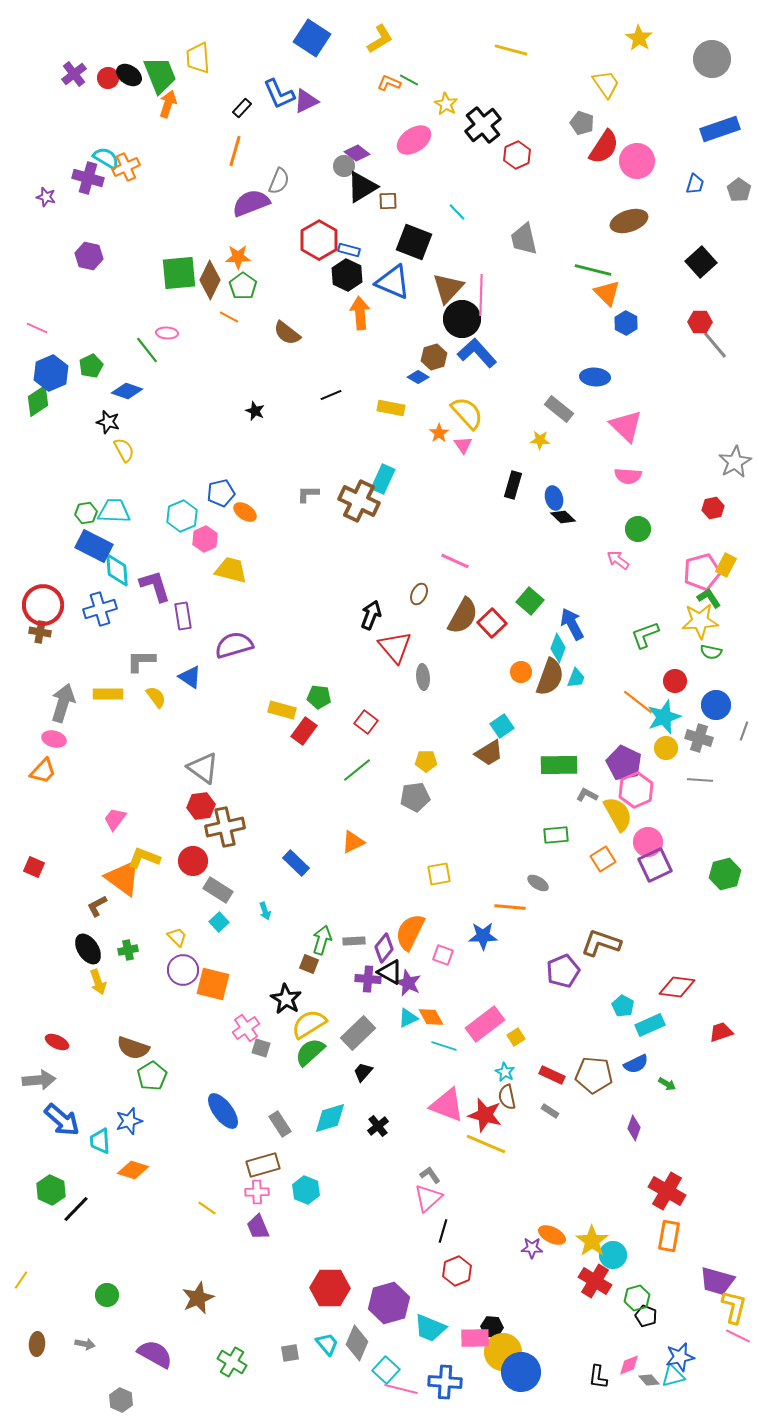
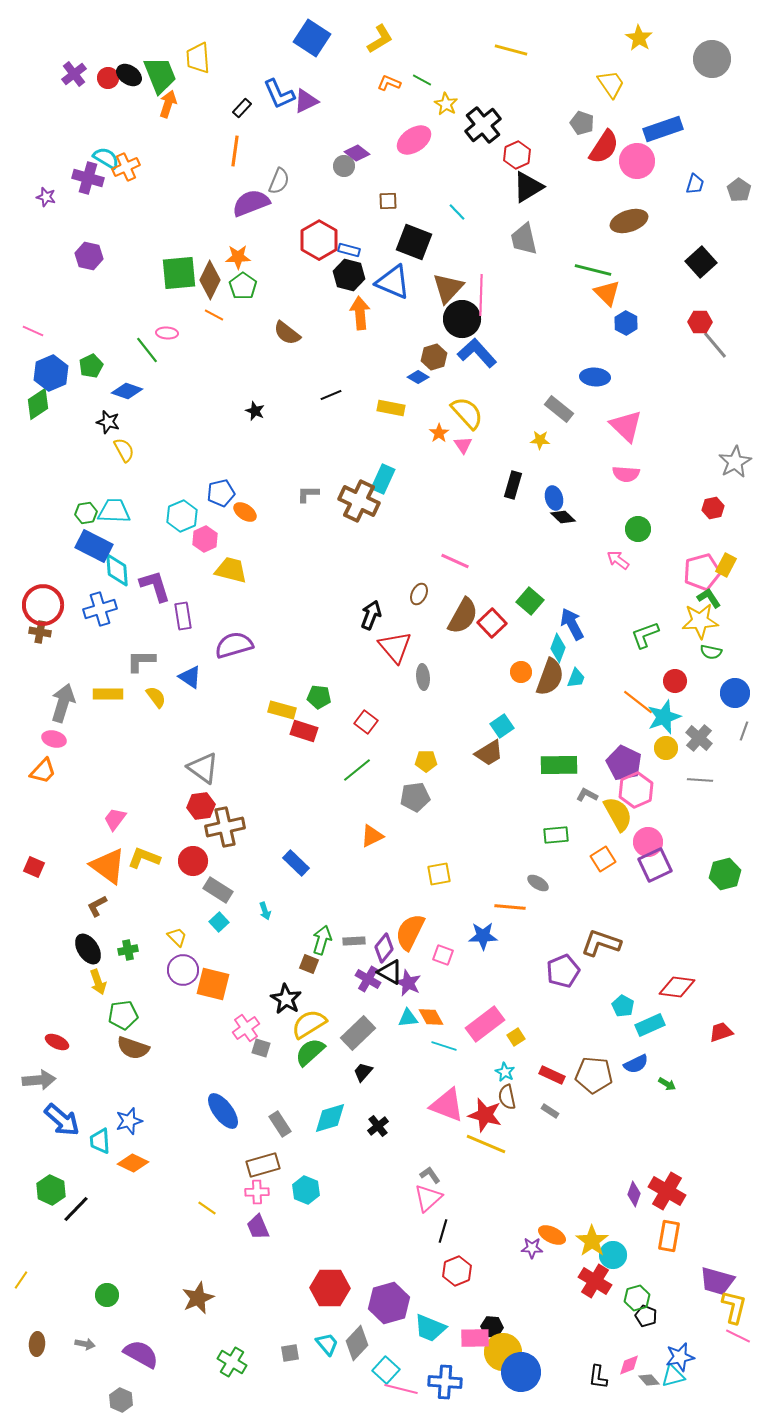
green line at (409, 80): moved 13 px right
yellow trapezoid at (606, 84): moved 5 px right
blue rectangle at (720, 129): moved 57 px left
orange line at (235, 151): rotated 8 degrees counterclockwise
black triangle at (362, 187): moved 166 px right
black hexagon at (347, 275): moved 2 px right; rotated 12 degrees counterclockwise
orange line at (229, 317): moved 15 px left, 2 px up
pink line at (37, 328): moved 4 px left, 3 px down
green diamond at (38, 401): moved 3 px down
pink semicircle at (628, 476): moved 2 px left, 2 px up
blue circle at (716, 705): moved 19 px right, 12 px up
red rectangle at (304, 731): rotated 72 degrees clockwise
gray cross at (699, 738): rotated 24 degrees clockwise
orange triangle at (353, 842): moved 19 px right, 6 px up
orange triangle at (123, 878): moved 15 px left, 12 px up
purple cross at (368, 979): rotated 25 degrees clockwise
cyan triangle at (408, 1018): rotated 20 degrees clockwise
green pentagon at (152, 1076): moved 29 px left, 61 px up; rotated 24 degrees clockwise
purple diamond at (634, 1128): moved 66 px down
orange diamond at (133, 1170): moved 7 px up; rotated 8 degrees clockwise
gray diamond at (357, 1343): rotated 20 degrees clockwise
purple semicircle at (155, 1354): moved 14 px left
